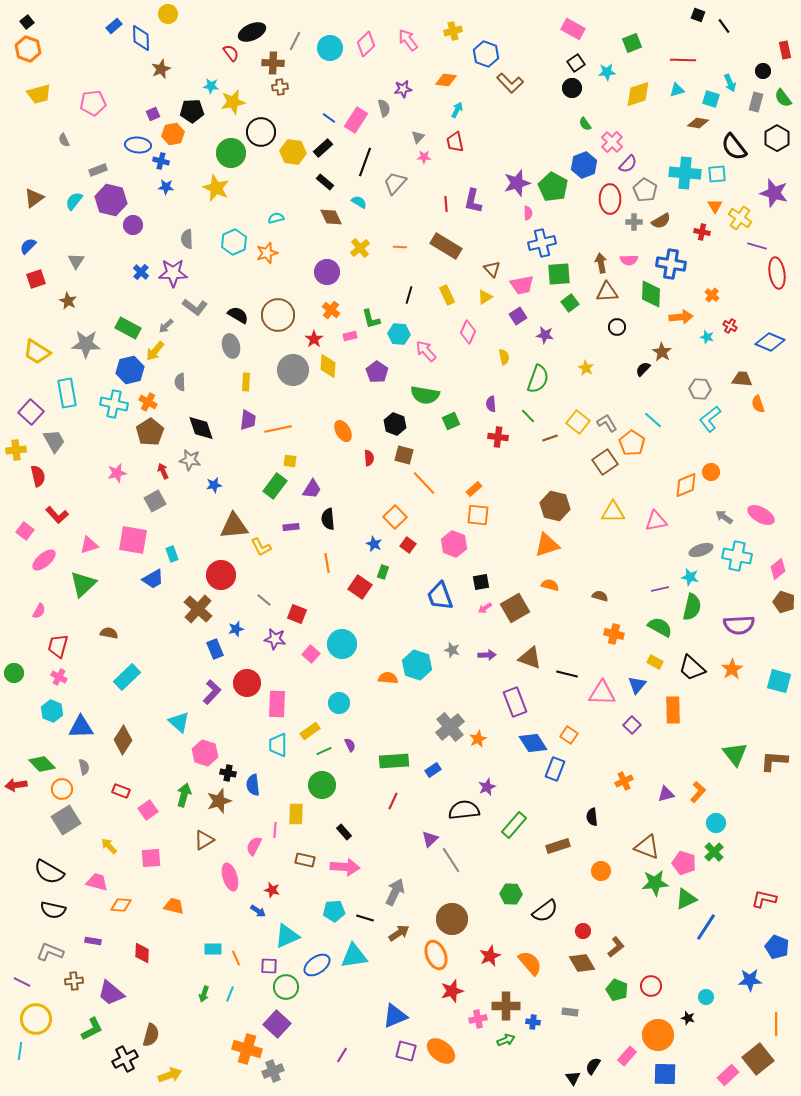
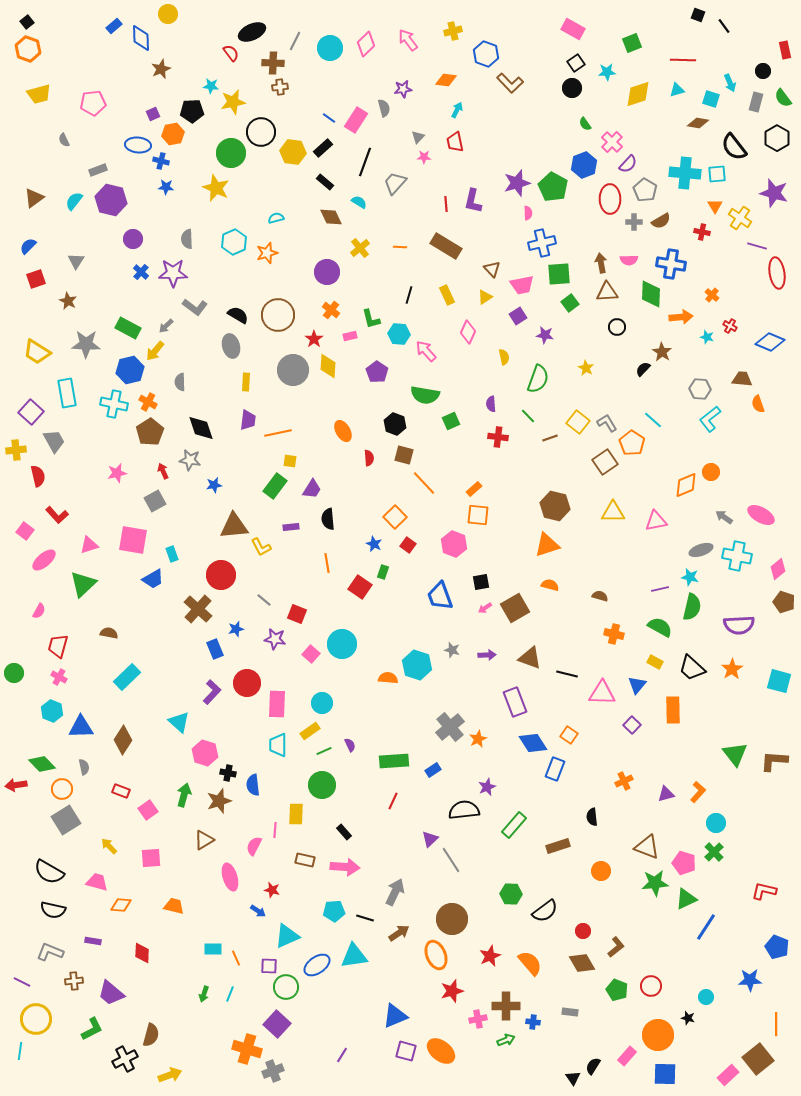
purple circle at (133, 225): moved 14 px down
orange line at (278, 429): moved 4 px down
cyan circle at (339, 703): moved 17 px left
red L-shape at (764, 899): moved 8 px up
